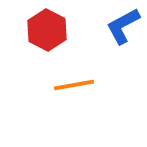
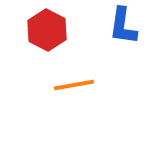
blue L-shape: rotated 54 degrees counterclockwise
